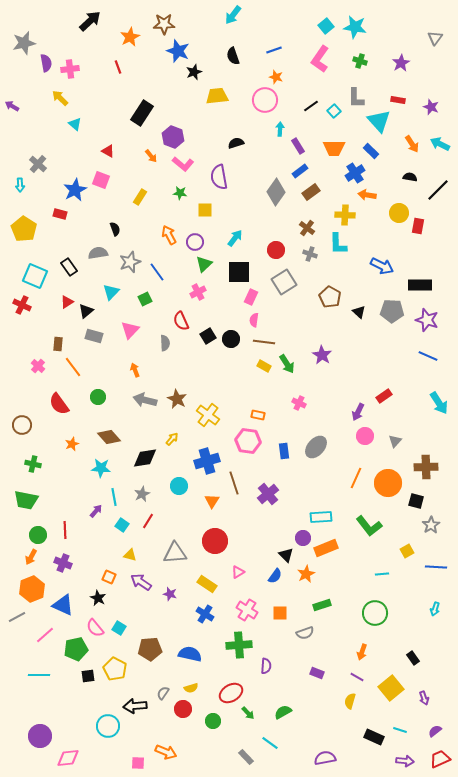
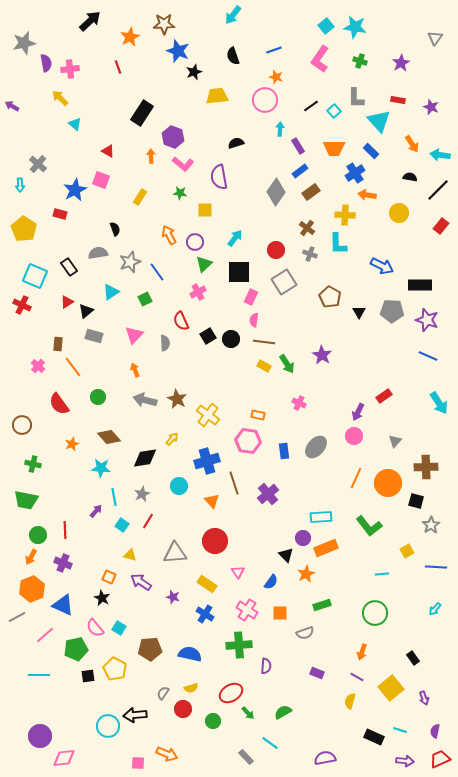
cyan arrow at (440, 144): moved 11 px down; rotated 18 degrees counterclockwise
orange arrow at (151, 156): rotated 144 degrees counterclockwise
red rectangle at (418, 226): moved 23 px right; rotated 28 degrees clockwise
cyan triangle at (111, 292): rotated 12 degrees clockwise
black triangle at (359, 312): rotated 16 degrees clockwise
pink triangle at (130, 330): moved 4 px right, 5 px down
pink circle at (365, 436): moved 11 px left
orange triangle at (212, 501): rotated 14 degrees counterclockwise
pink triangle at (238, 572): rotated 32 degrees counterclockwise
blue semicircle at (275, 576): moved 4 px left, 6 px down
purple star at (170, 594): moved 3 px right, 3 px down
black star at (98, 598): moved 4 px right
cyan arrow at (435, 609): rotated 24 degrees clockwise
black arrow at (135, 706): moved 9 px down
purple semicircle at (435, 731): rotated 40 degrees counterclockwise
orange arrow at (166, 752): moved 1 px right, 2 px down
pink diamond at (68, 758): moved 4 px left
